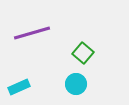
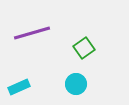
green square: moved 1 px right, 5 px up; rotated 15 degrees clockwise
